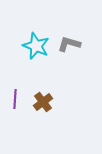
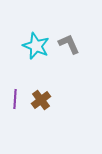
gray L-shape: rotated 50 degrees clockwise
brown cross: moved 2 px left, 2 px up
